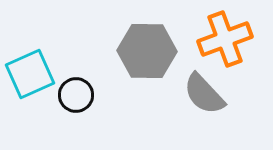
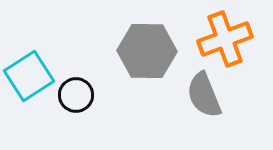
cyan square: moved 1 px left, 2 px down; rotated 9 degrees counterclockwise
gray semicircle: moved 1 px down; rotated 21 degrees clockwise
